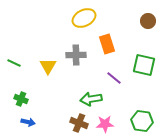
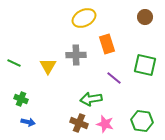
brown circle: moved 3 px left, 4 px up
green square: moved 1 px right
pink star: rotated 18 degrees clockwise
